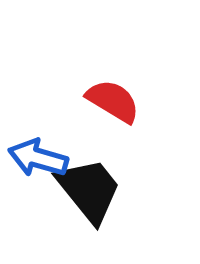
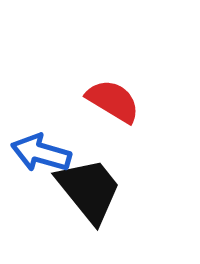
blue arrow: moved 3 px right, 5 px up
